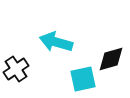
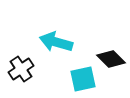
black diamond: rotated 60 degrees clockwise
black cross: moved 5 px right
